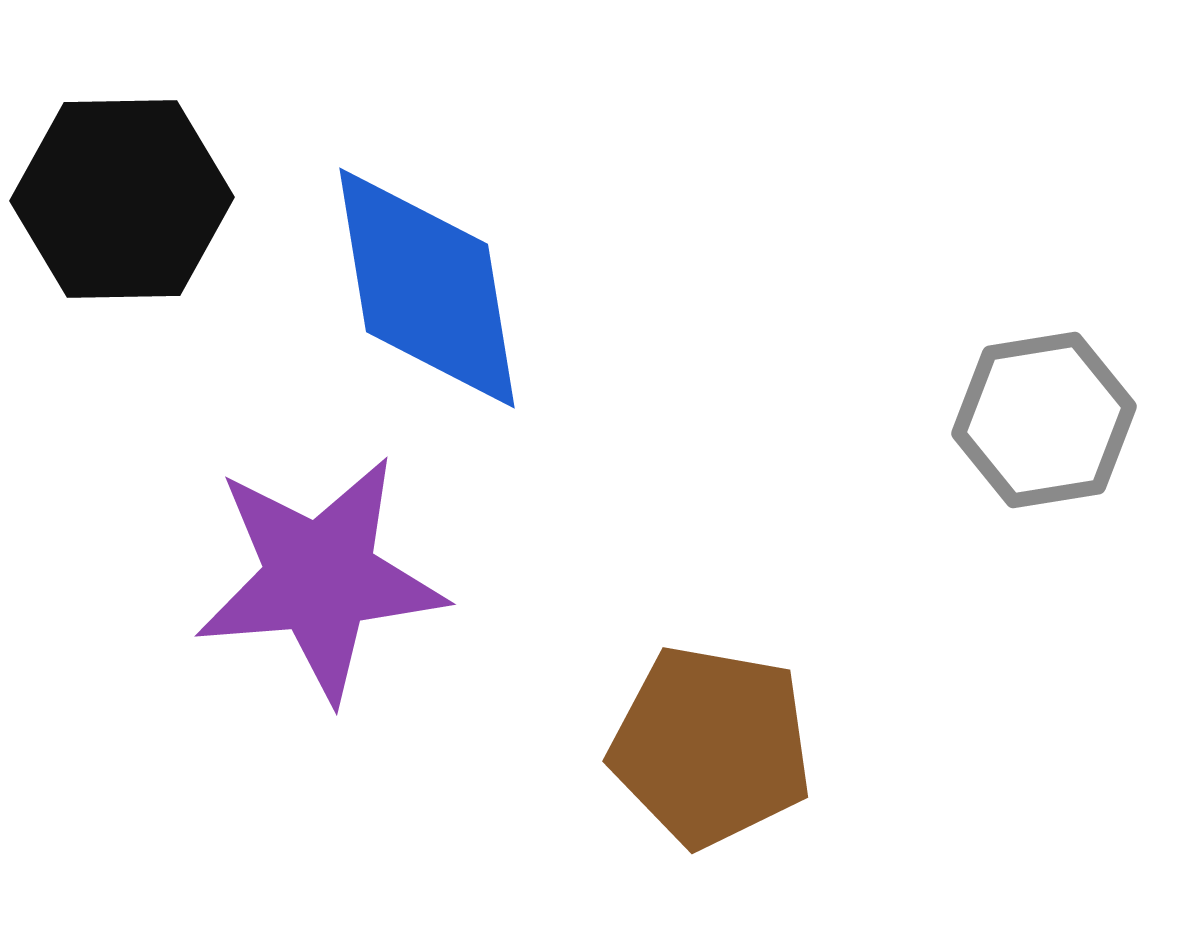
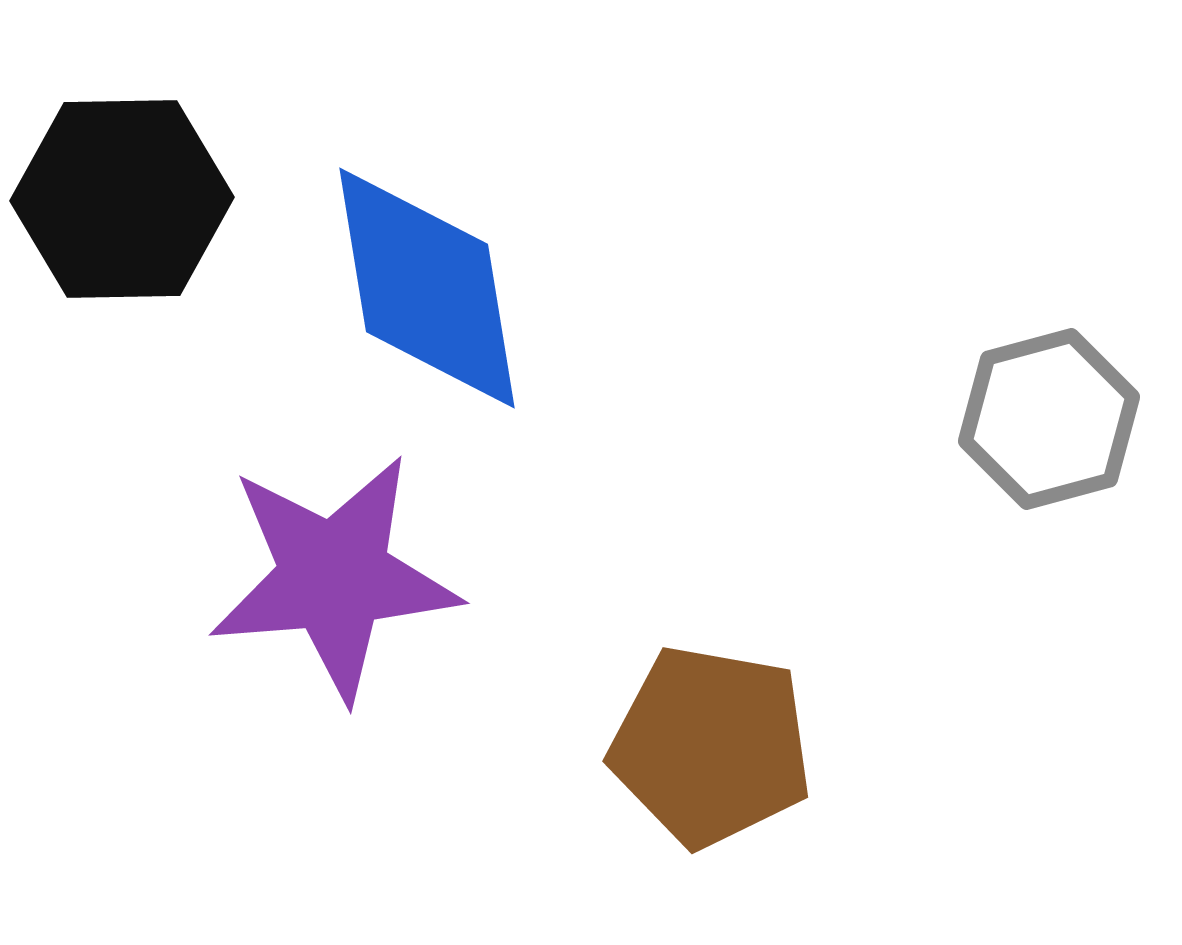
gray hexagon: moved 5 px right, 1 px up; rotated 6 degrees counterclockwise
purple star: moved 14 px right, 1 px up
